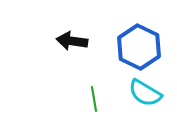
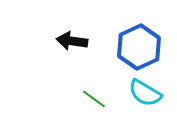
blue hexagon: rotated 9 degrees clockwise
green line: rotated 45 degrees counterclockwise
